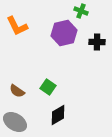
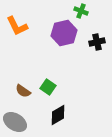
black cross: rotated 14 degrees counterclockwise
brown semicircle: moved 6 px right
